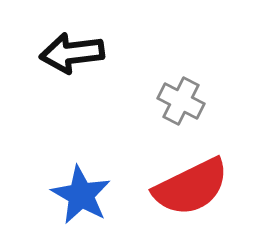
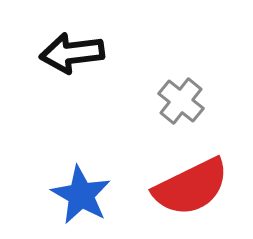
gray cross: rotated 12 degrees clockwise
